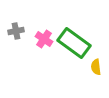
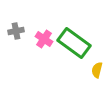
yellow semicircle: moved 1 px right, 3 px down; rotated 21 degrees clockwise
